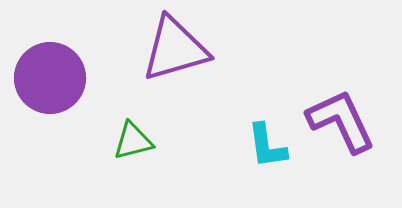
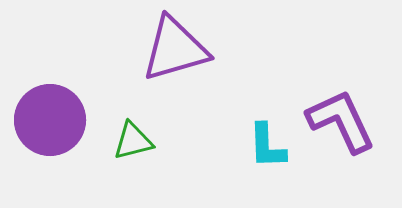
purple circle: moved 42 px down
cyan L-shape: rotated 6 degrees clockwise
